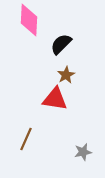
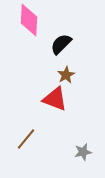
red triangle: rotated 12 degrees clockwise
brown line: rotated 15 degrees clockwise
